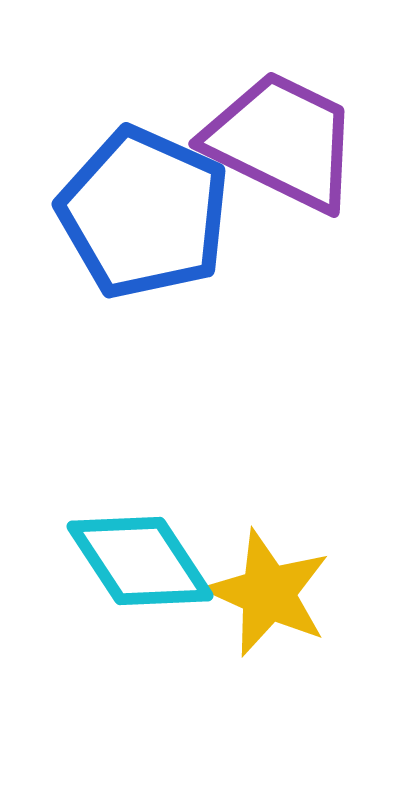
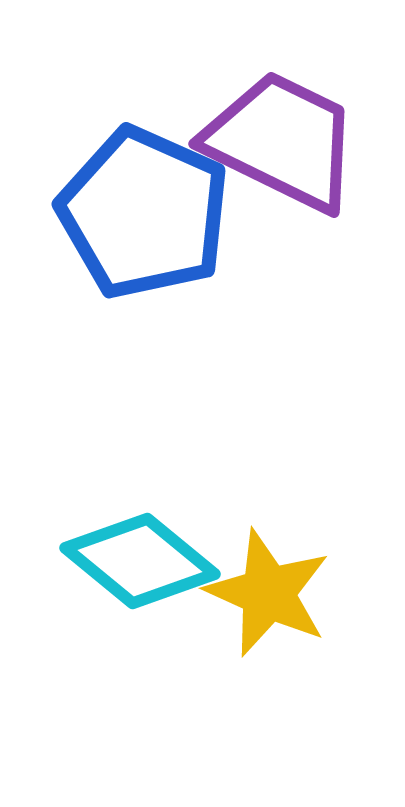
cyan diamond: rotated 17 degrees counterclockwise
